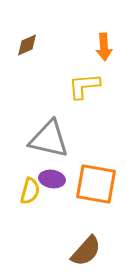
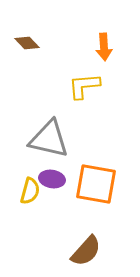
brown diamond: moved 2 px up; rotated 70 degrees clockwise
